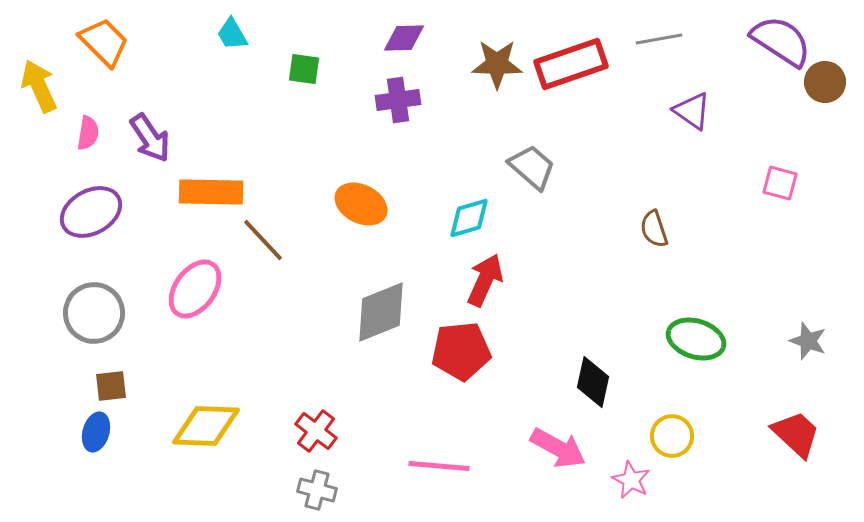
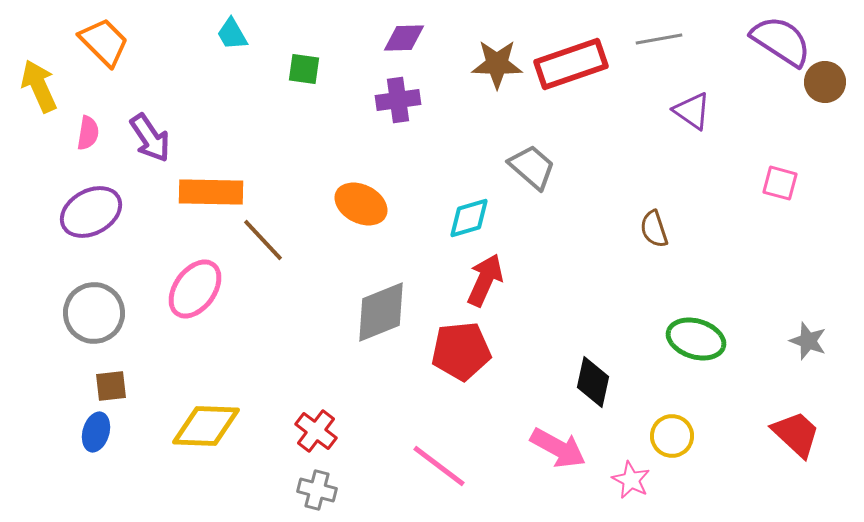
pink line: rotated 32 degrees clockwise
